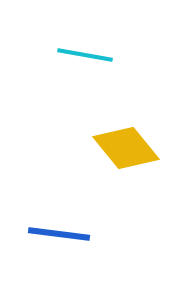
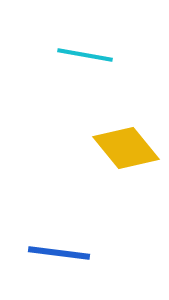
blue line: moved 19 px down
